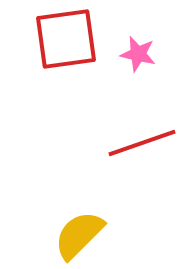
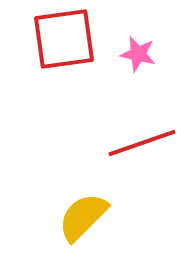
red square: moved 2 px left
yellow semicircle: moved 4 px right, 18 px up
